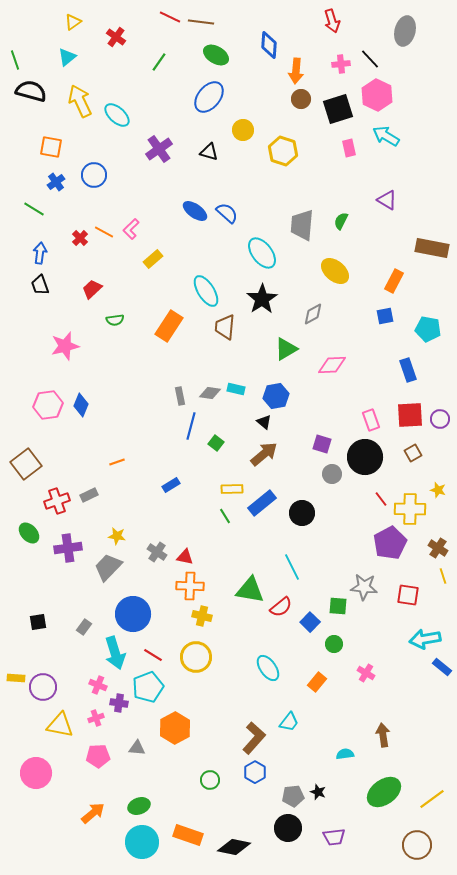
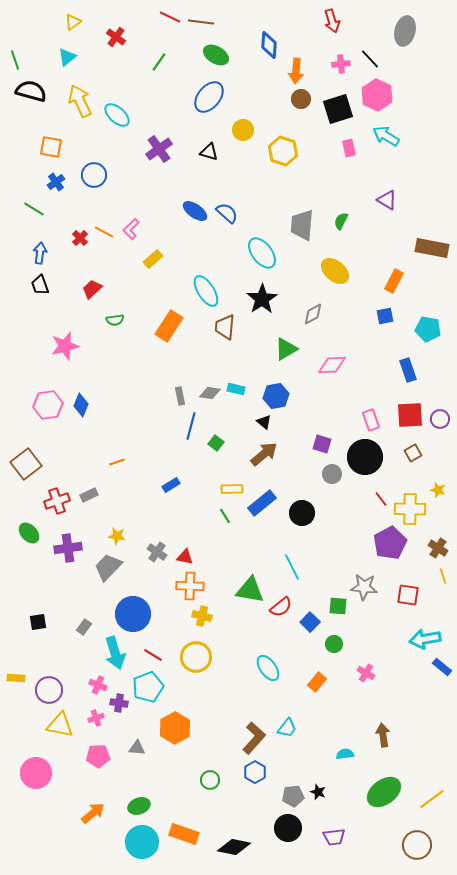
purple circle at (43, 687): moved 6 px right, 3 px down
cyan trapezoid at (289, 722): moved 2 px left, 6 px down
orange rectangle at (188, 835): moved 4 px left, 1 px up
